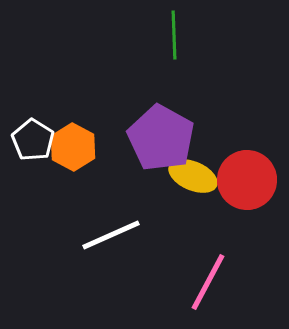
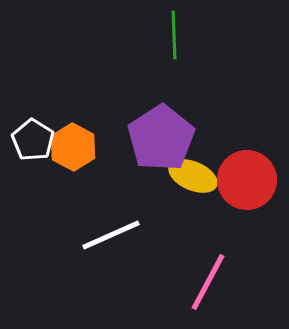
purple pentagon: rotated 10 degrees clockwise
